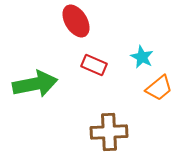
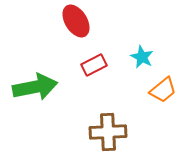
red rectangle: rotated 50 degrees counterclockwise
green arrow: moved 3 px down
orange trapezoid: moved 4 px right, 2 px down
brown cross: moved 1 px left
